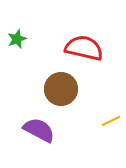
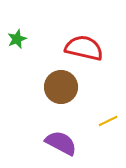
brown circle: moved 2 px up
yellow line: moved 3 px left
purple semicircle: moved 22 px right, 13 px down
